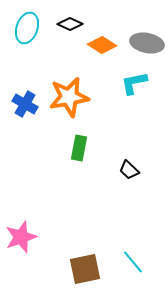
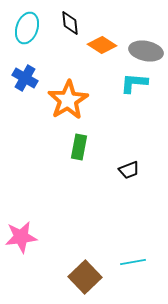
black diamond: moved 1 px up; rotated 60 degrees clockwise
gray ellipse: moved 1 px left, 8 px down
cyan L-shape: rotated 16 degrees clockwise
orange star: moved 1 px left, 3 px down; rotated 21 degrees counterclockwise
blue cross: moved 26 px up
green rectangle: moved 1 px up
black trapezoid: rotated 65 degrees counterclockwise
pink star: rotated 12 degrees clockwise
cyan line: rotated 60 degrees counterclockwise
brown square: moved 8 px down; rotated 32 degrees counterclockwise
